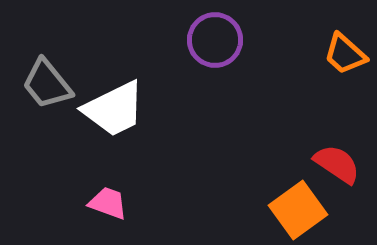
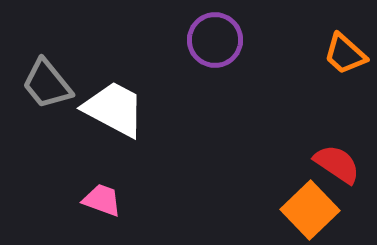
white trapezoid: rotated 126 degrees counterclockwise
pink trapezoid: moved 6 px left, 3 px up
orange square: moved 12 px right; rotated 8 degrees counterclockwise
